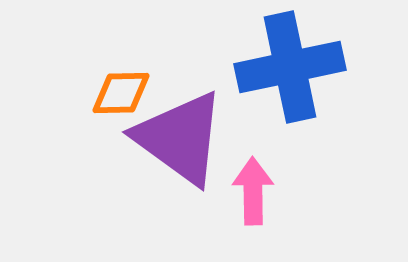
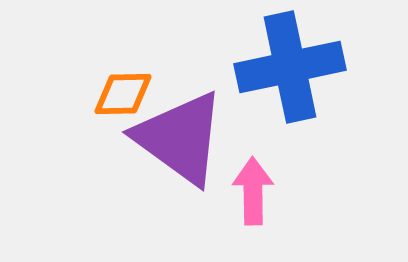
orange diamond: moved 2 px right, 1 px down
